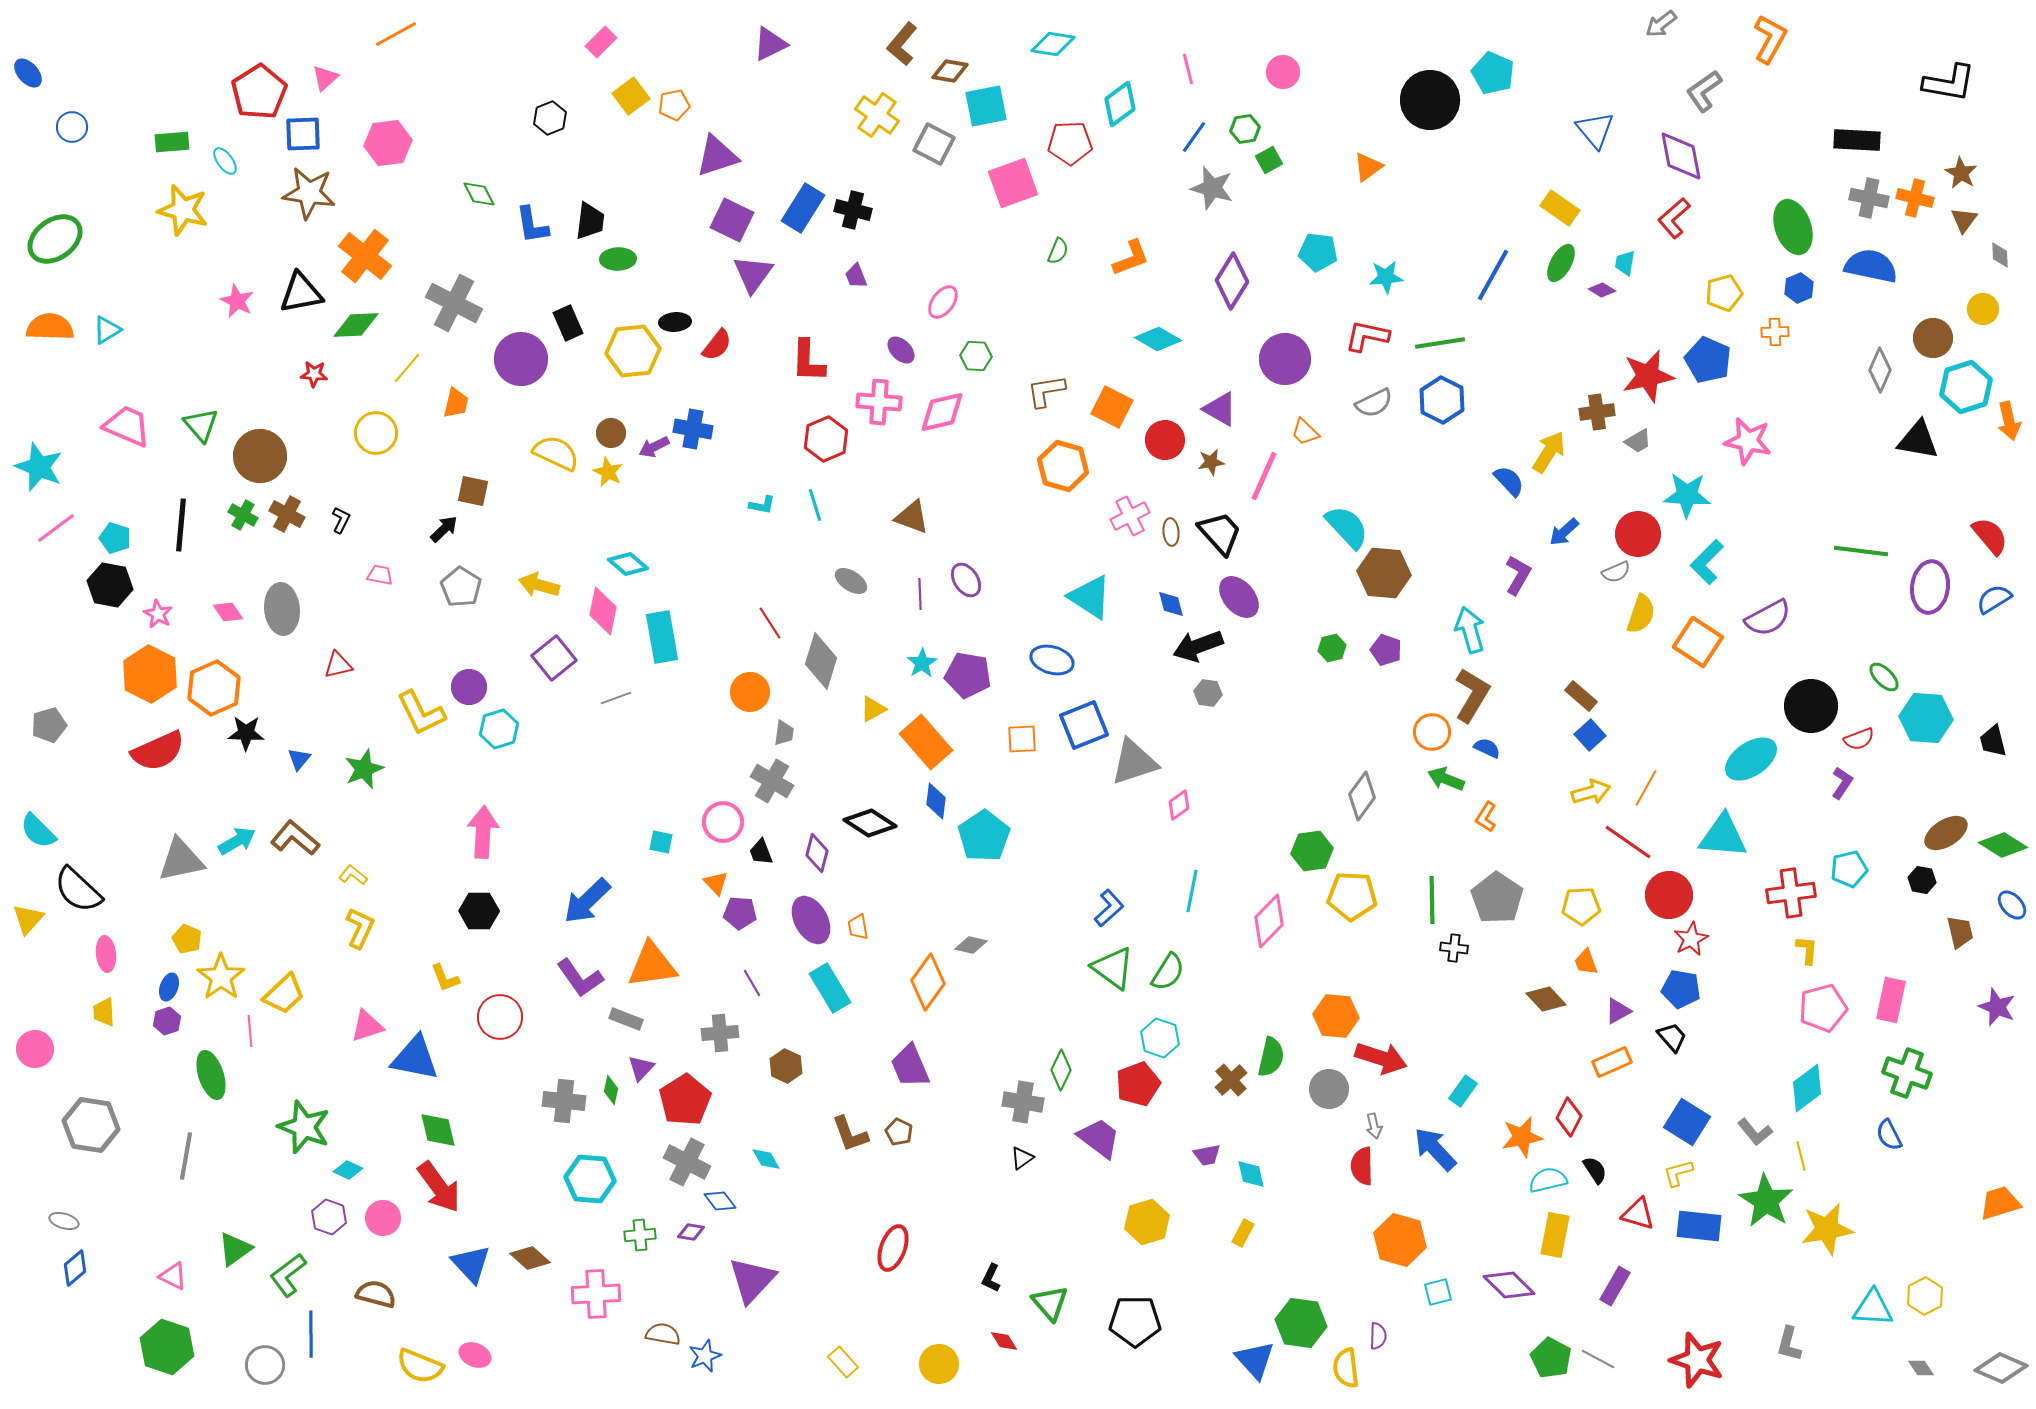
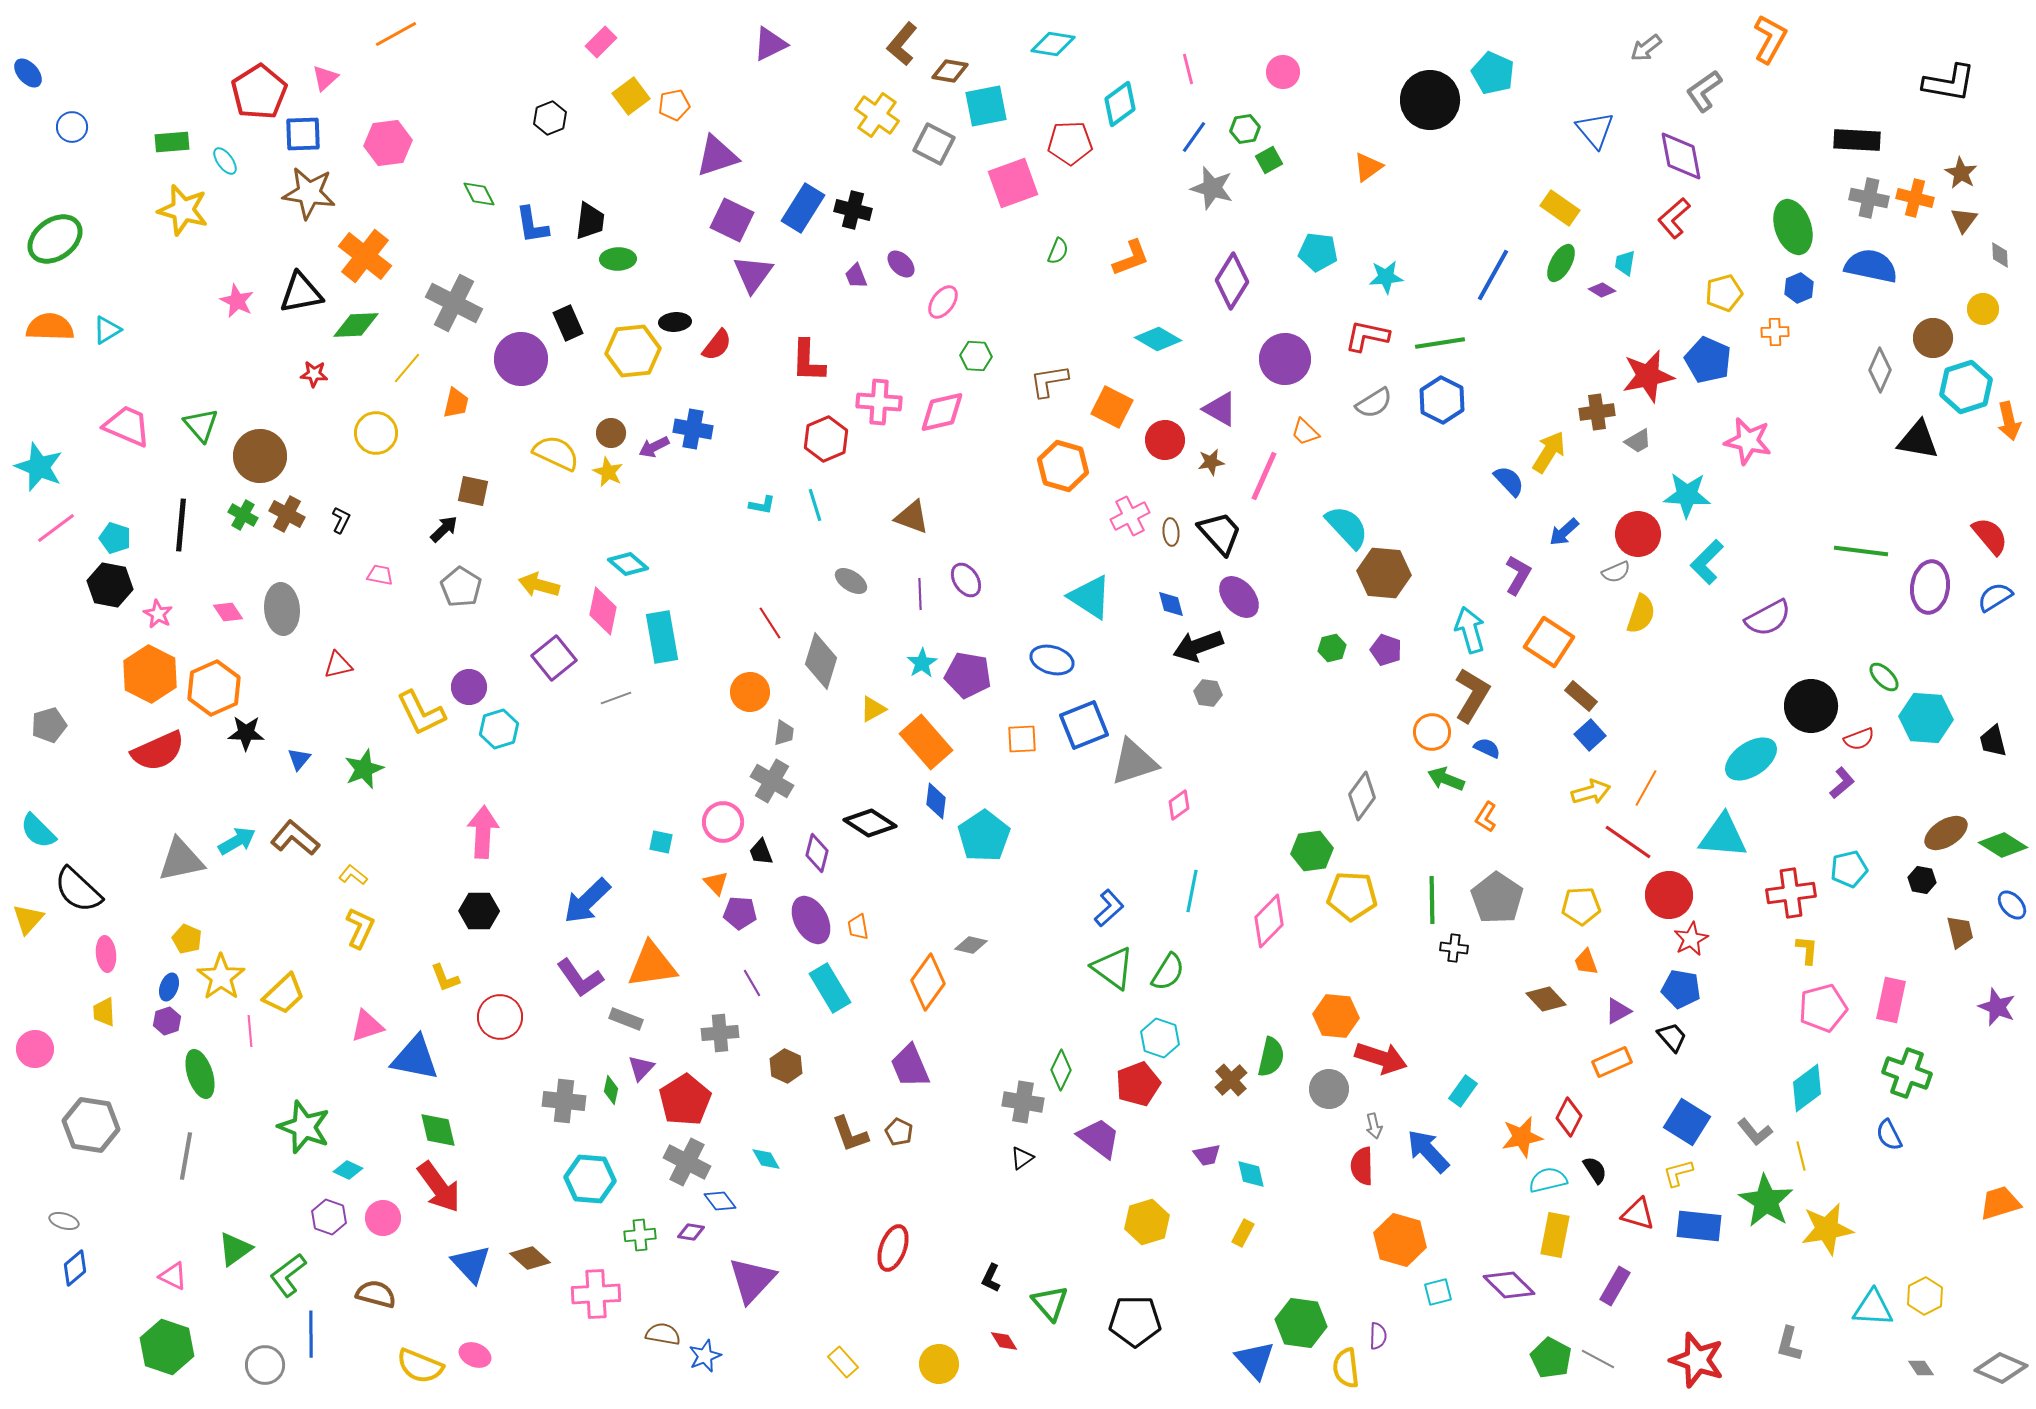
gray arrow at (1661, 24): moved 15 px left, 24 px down
purple ellipse at (901, 350): moved 86 px up
brown L-shape at (1046, 391): moved 3 px right, 10 px up
gray semicircle at (1374, 403): rotated 6 degrees counterclockwise
blue semicircle at (1994, 599): moved 1 px right, 2 px up
orange square at (1698, 642): moved 149 px left
purple L-shape at (1842, 783): rotated 16 degrees clockwise
green ellipse at (211, 1075): moved 11 px left, 1 px up
blue arrow at (1435, 1149): moved 7 px left, 2 px down
